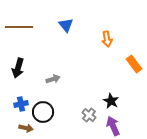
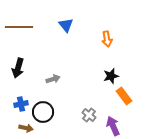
orange rectangle: moved 10 px left, 32 px down
black star: moved 25 px up; rotated 28 degrees clockwise
